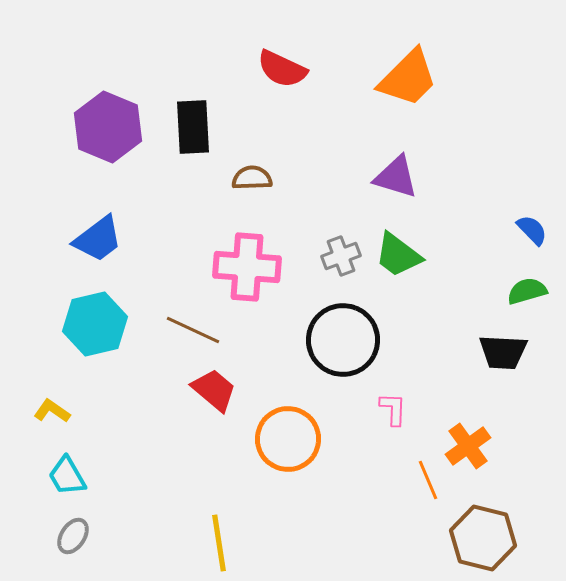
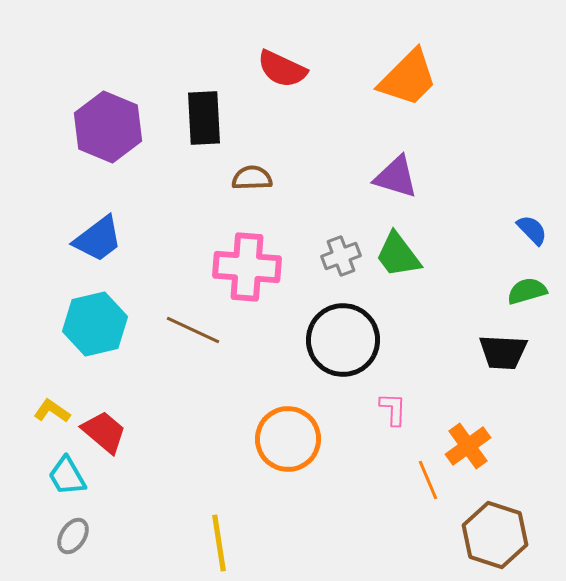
black rectangle: moved 11 px right, 9 px up
green trapezoid: rotated 16 degrees clockwise
red trapezoid: moved 110 px left, 42 px down
brown hexagon: moved 12 px right, 3 px up; rotated 4 degrees clockwise
